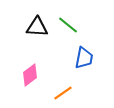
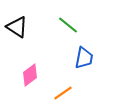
black triangle: moved 20 px left; rotated 30 degrees clockwise
